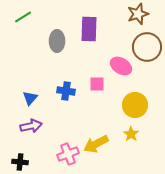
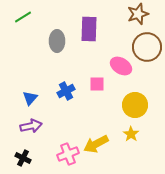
blue cross: rotated 36 degrees counterclockwise
black cross: moved 3 px right, 4 px up; rotated 21 degrees clockwise
